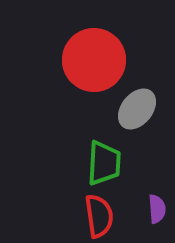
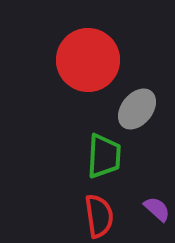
red circle: moved 6 px left
green trapezoid: moved 7 px up
purple semicircle: rotated 44 degrees counterclockwise
